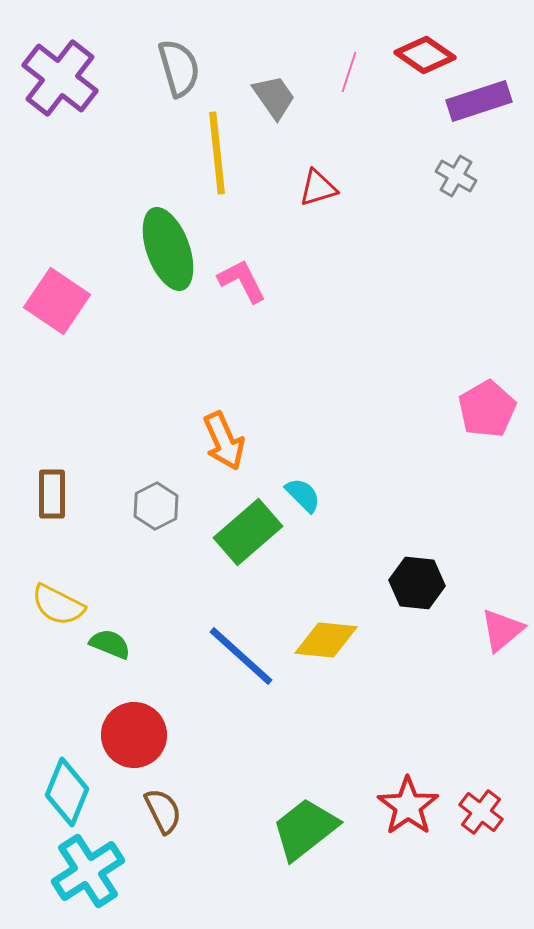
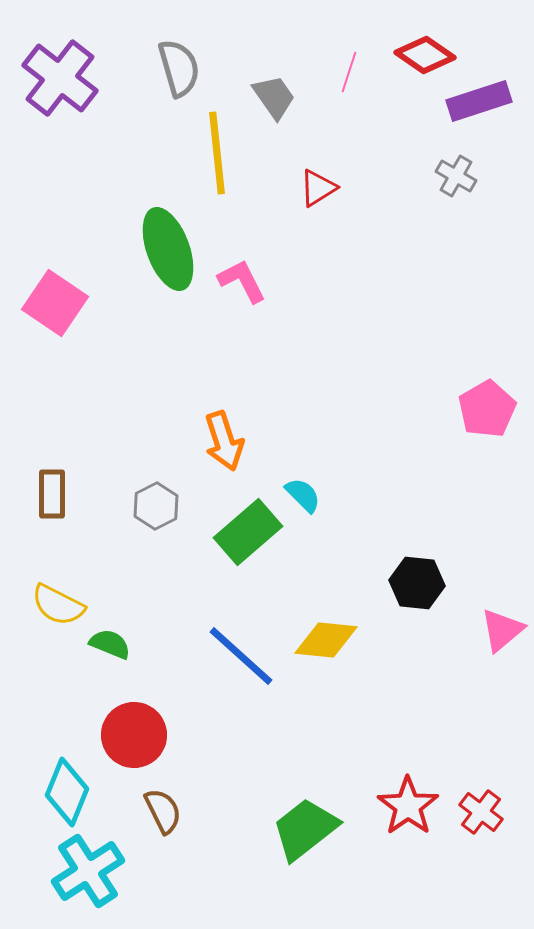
red triangle: rotated 15 degrees counterclockwise
pink square: moved 2 px left, 2 px down
orange arrow: rotated 6 degrees clockwise
